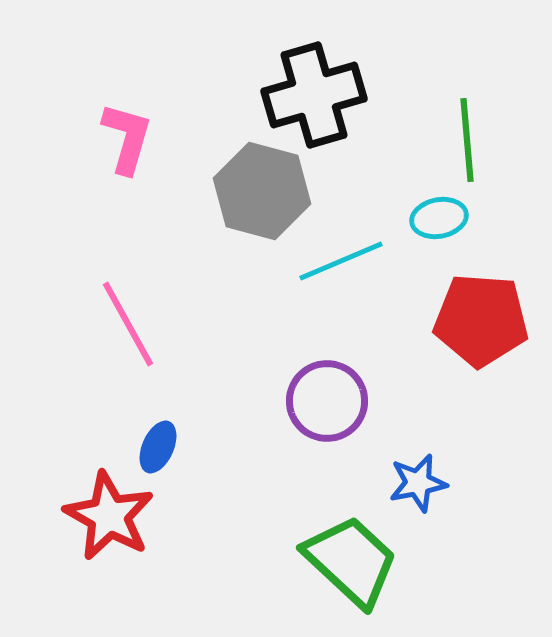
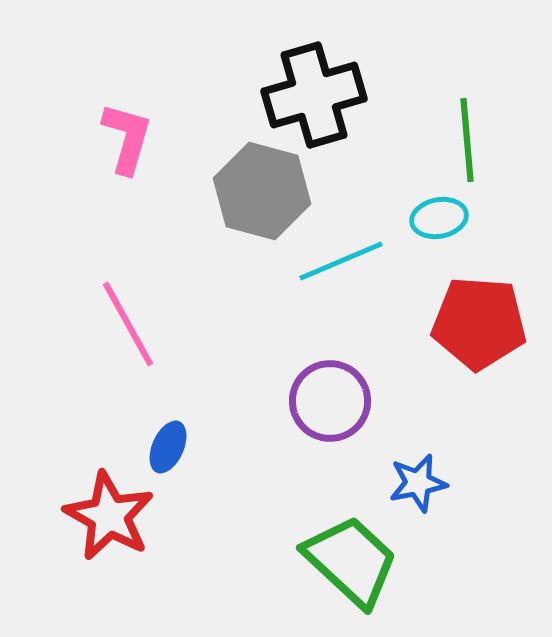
red pentagon: moved 2 px left, 3 px down
purple circle: moved 3 px right
blue ellipse: moved 10 px right
